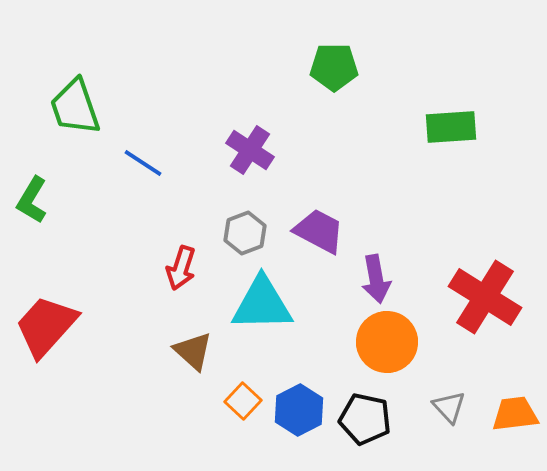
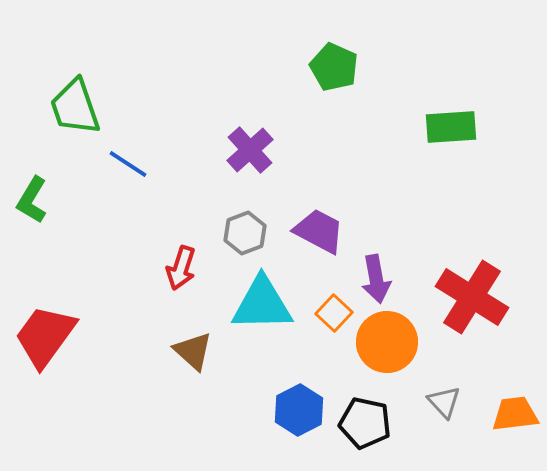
green pentagon: rotated 24 degrees clockwise
purple cross: rotated 15 degrees clockwise
blue line: moved 15 px left, 1 px down
red cross: moved 13 px left
red trapezoid: moved 1 px left, 10 px down; rotated 6 degrees counterclockwise
orange square: moved 91 px right, 88 px up
gray triangle: moved 5 px left, 5 px up
black pentagon: moved 4 px down
